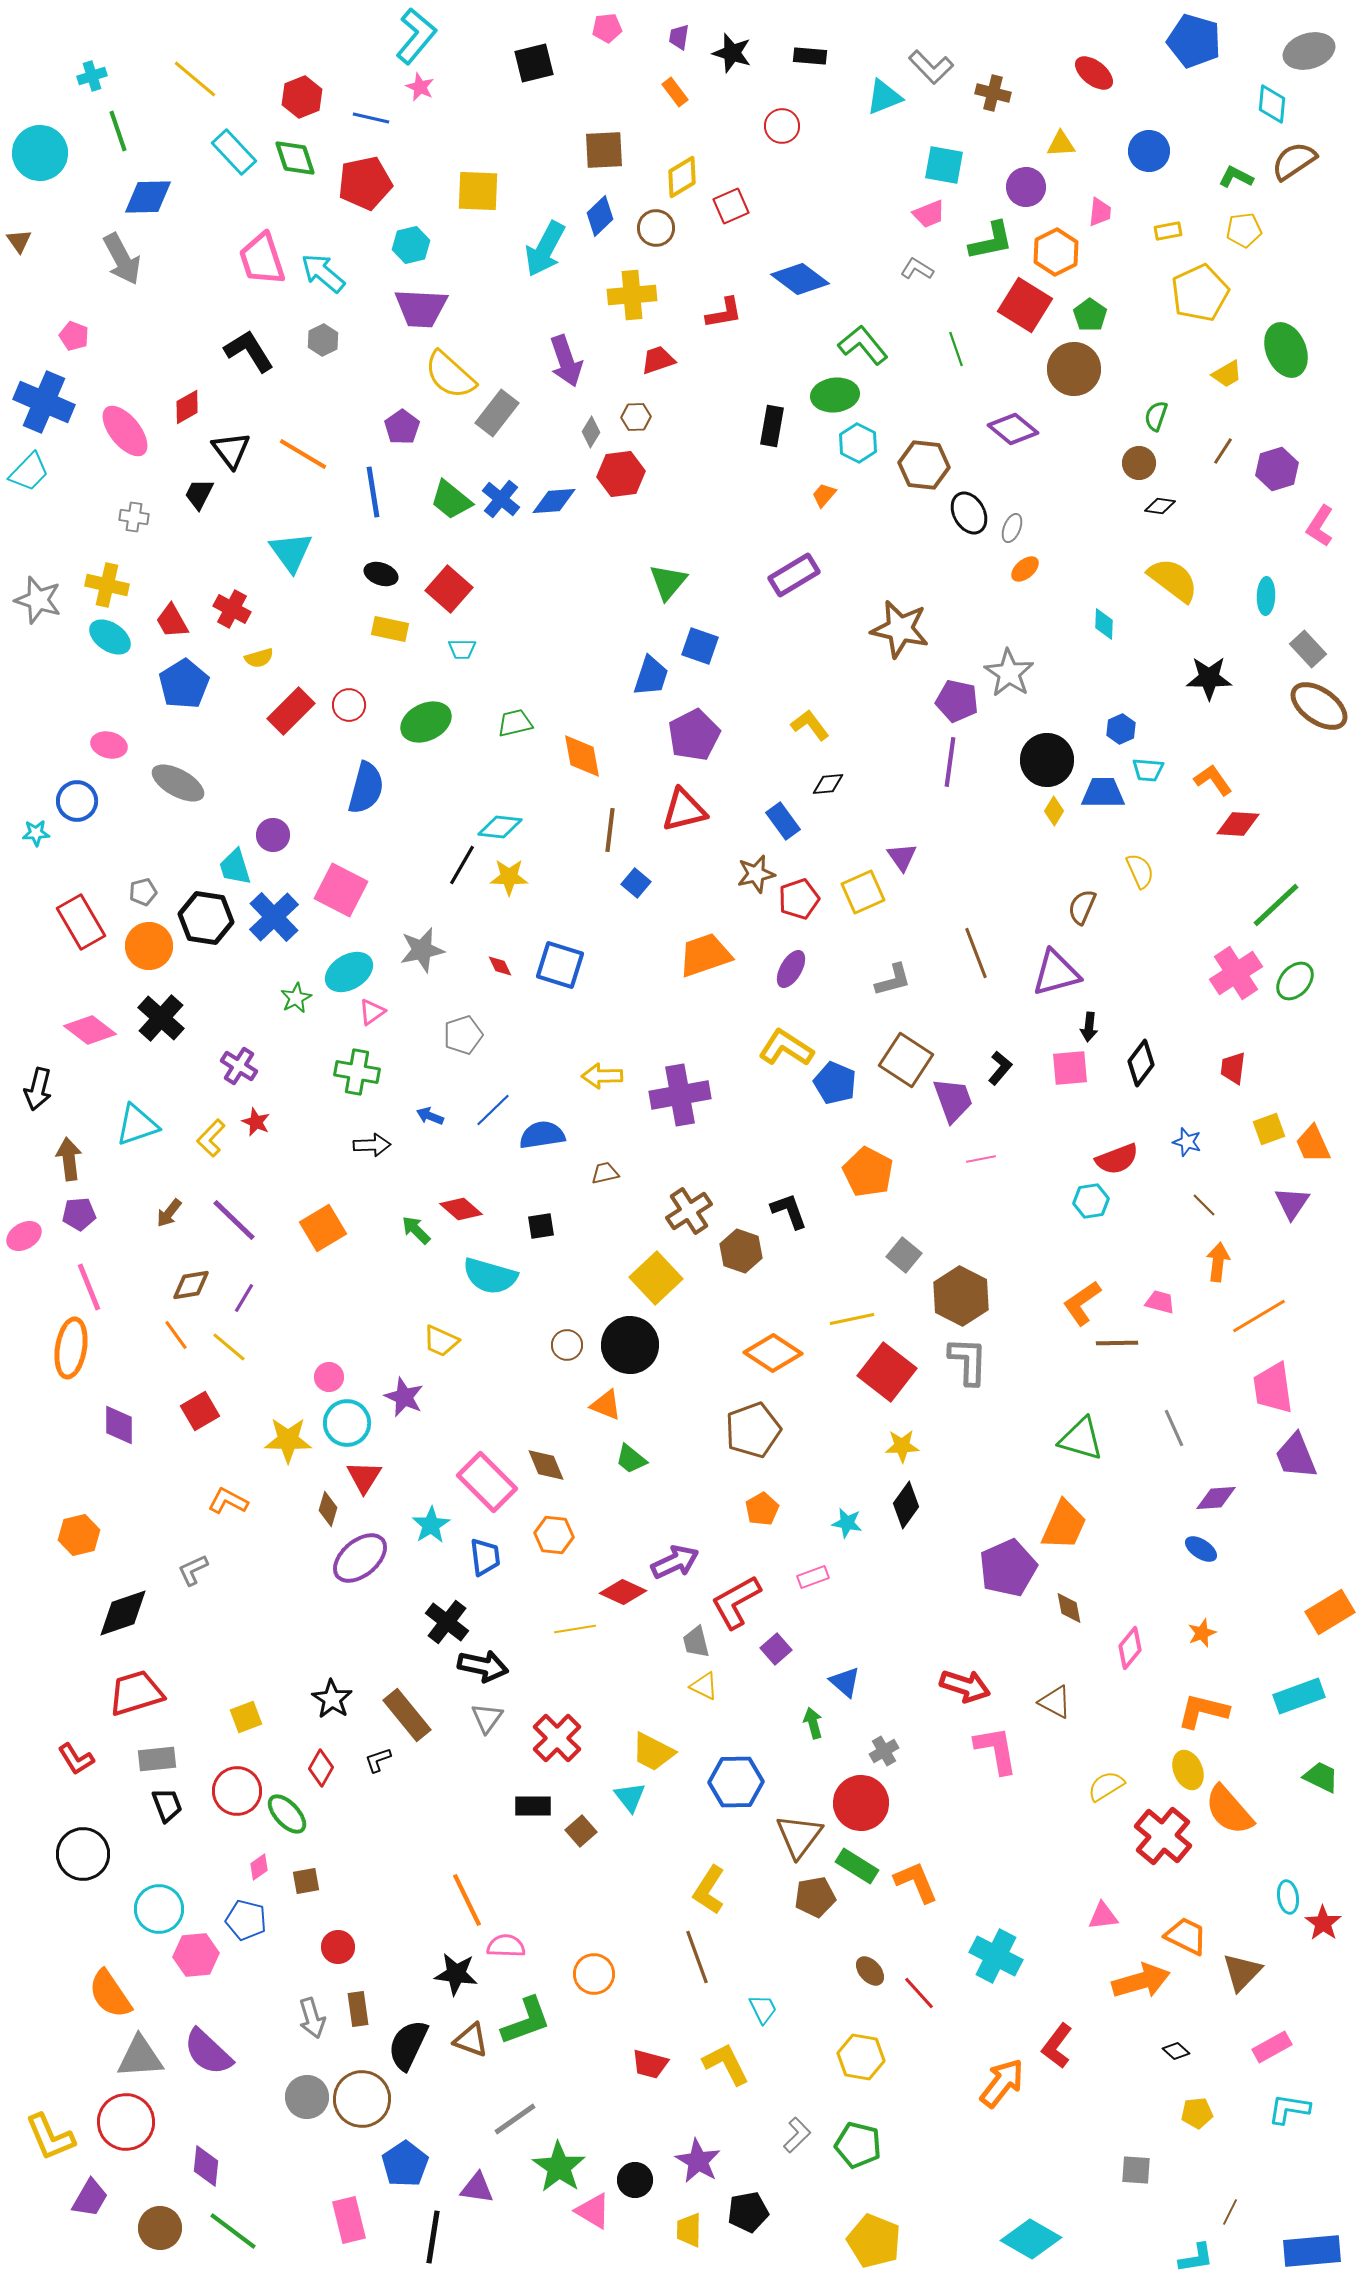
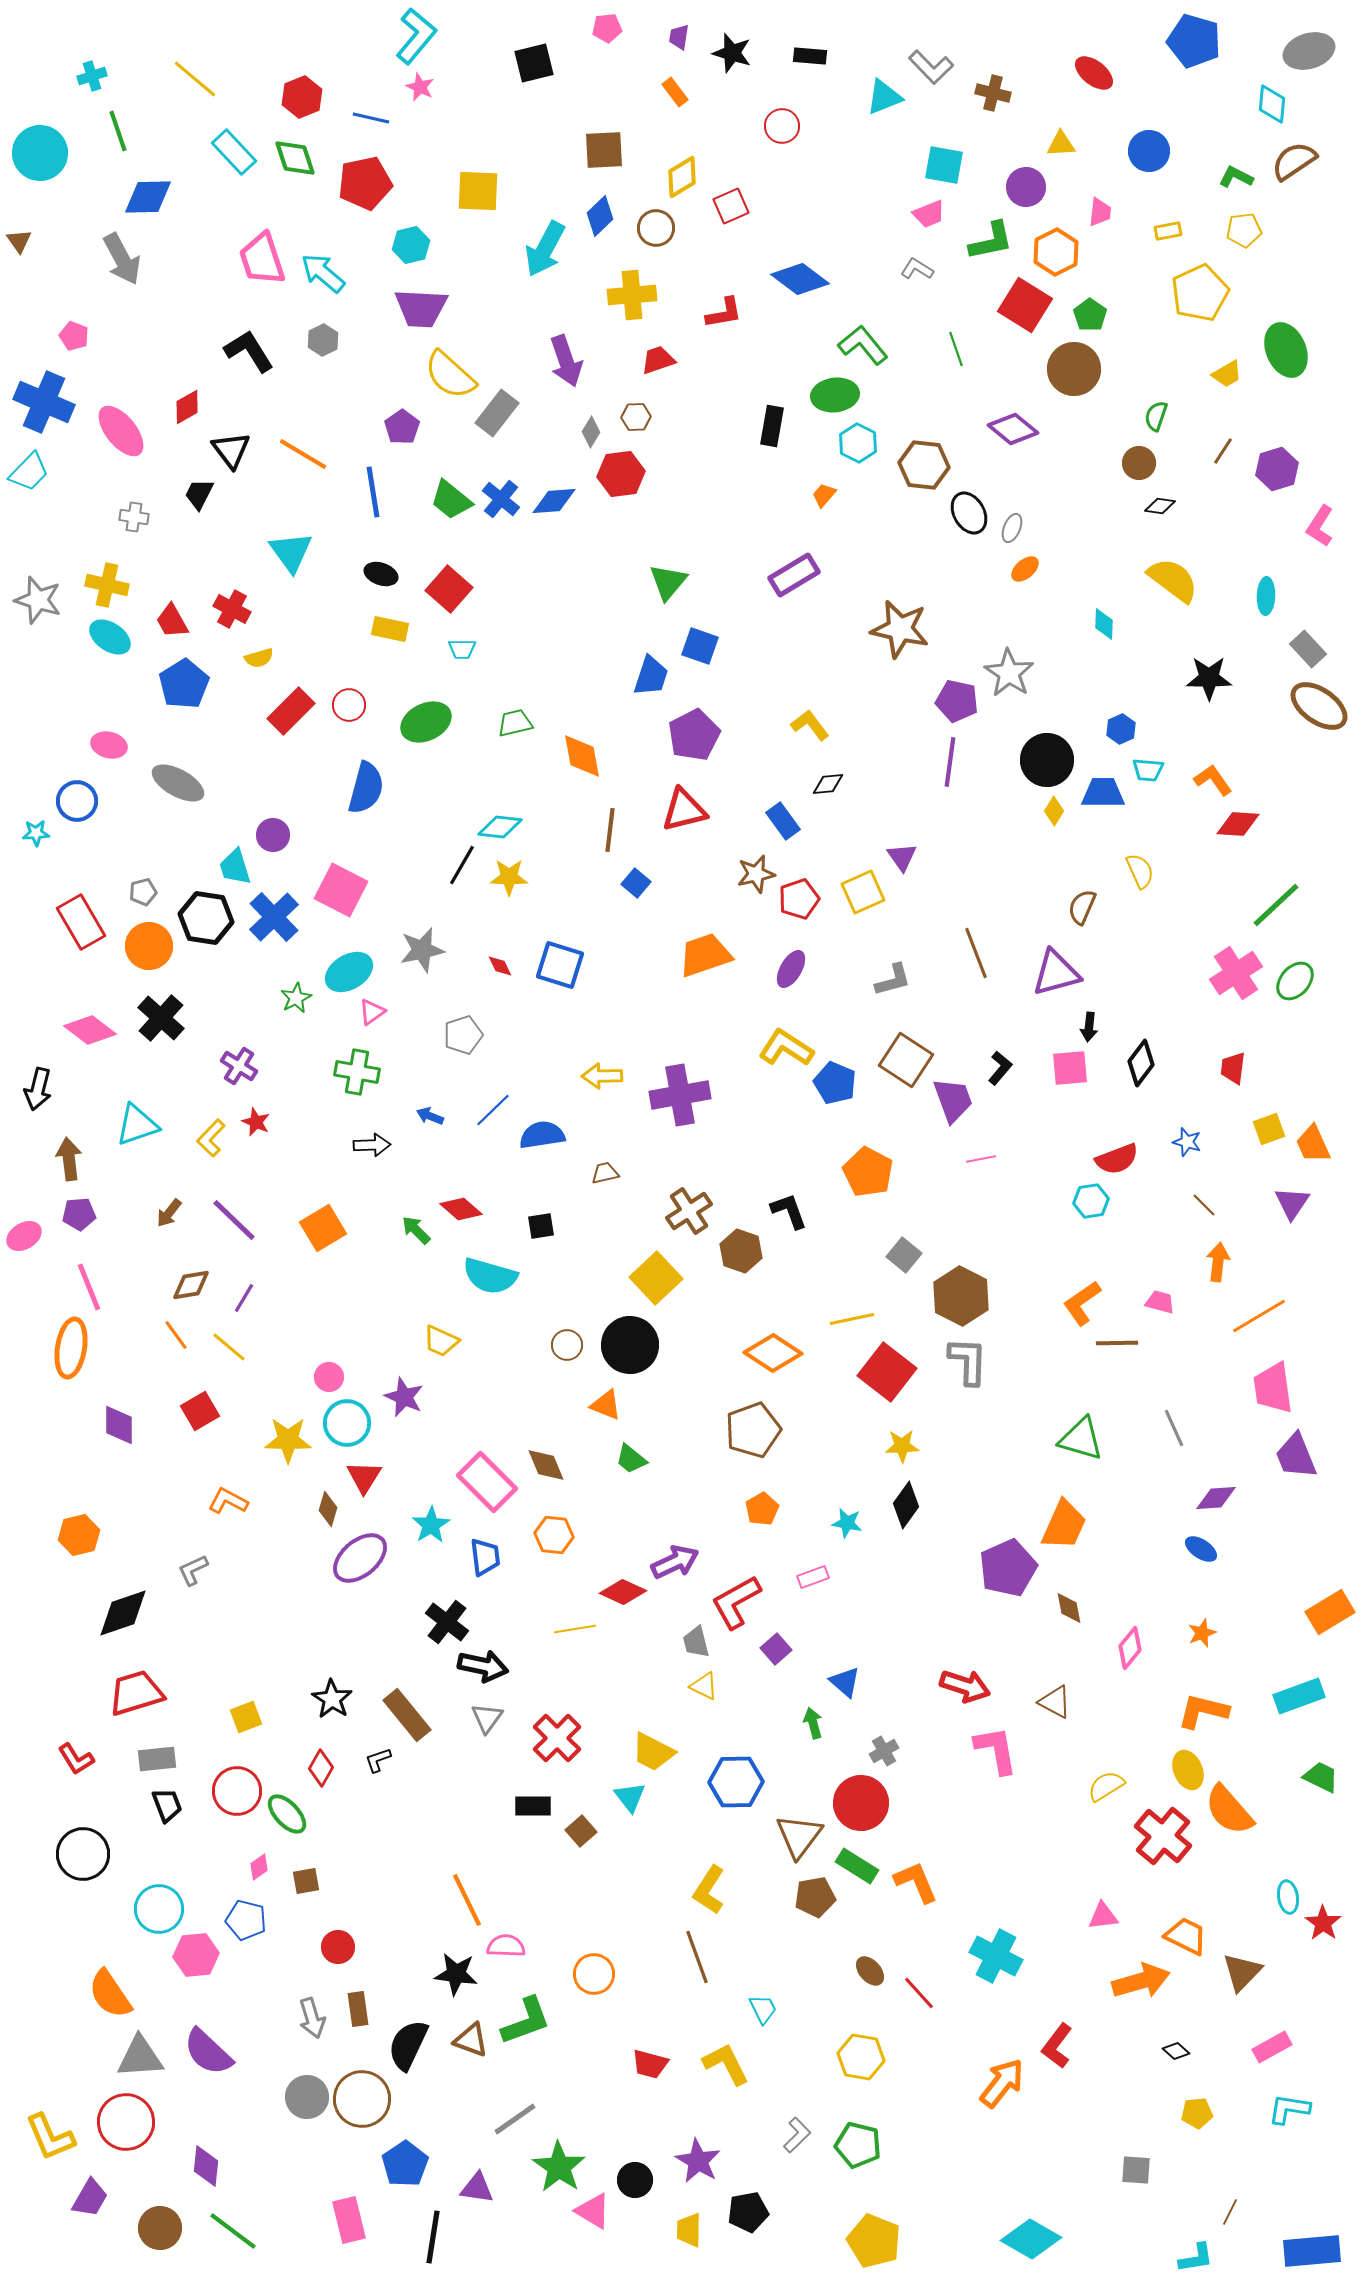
pink ellipse at (125, 431): moved 4 px left
